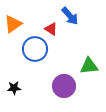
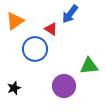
blue arrow: moved 2 px up; rotated 78 degrees clockwise
orange triangle: moved 2 px right, 3 px up
black star: rotated 16 degrees counterclockwise
